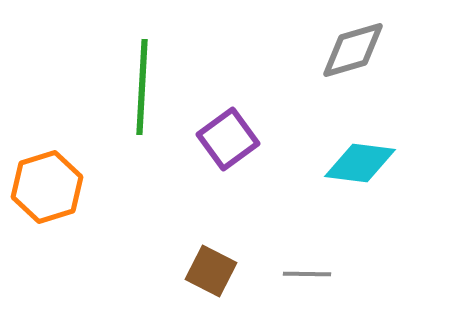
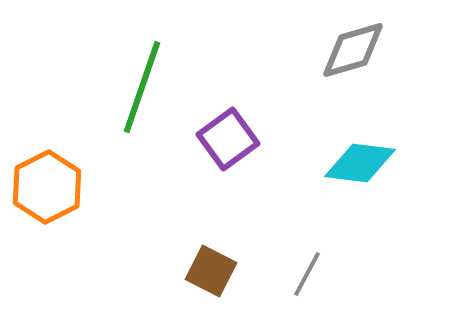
green line: rotated 16 degrees clockwise
orange hexagon: rotated 10 degrees counterclockwise
gray line: rotated 63 degrees counterclockwise
